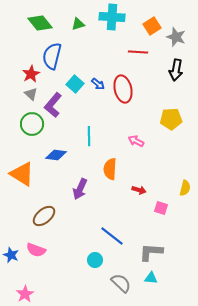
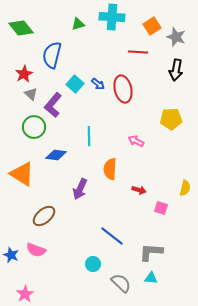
green diamond: moved 19 px left, 5 px down
blue semicircle: moved 1 px up
red star: moved 7 px left
green circle: moved 2 px right, 3 px down
cyan circle: moved 2 px left, 4 px down
